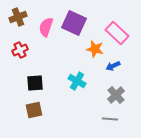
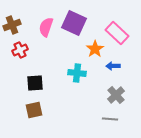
brown cross: moved 6 px left, 8 px down
orange star: rotated 24 degrees clockwise
blue arrow: rotated 24 degrees clockwise
cyan cross: moved 8 px up; rotated 24 degrees counterclockwise
